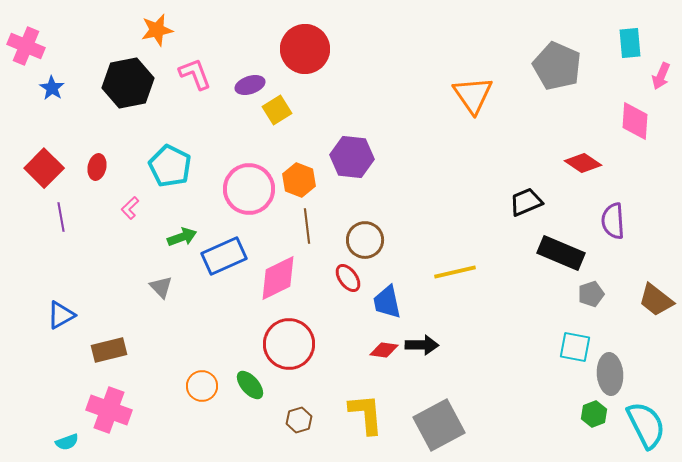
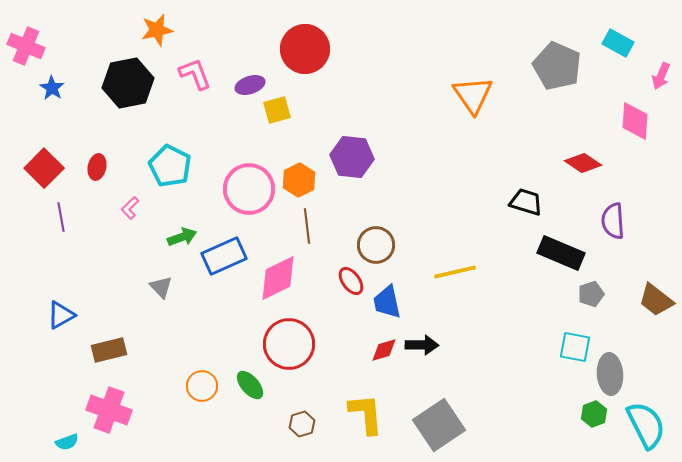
cyan rectangle at (630, 43): moved 12 px left; rotated 56 degrees counterclockwise
yellow square at (277, 110): rotated 16 degrees clockwise
orange hexagon at (299, 180): rotated 12 degrees clockwise
black trapezoid at (526, 202): rotated 40 degrees clockwise
brown circle at (365, 240): moved 11 px right, 5 px down
red ellipse at (348, 278): moved 3 px right, 3 px down
red diamond at (384, 350): rotated 24 degrees counterclockwise
brown hexagon at (299, 420): moved 3 px right, 4 px down
gray square at (439, 425): rotated 6 degrees counterclockwise
